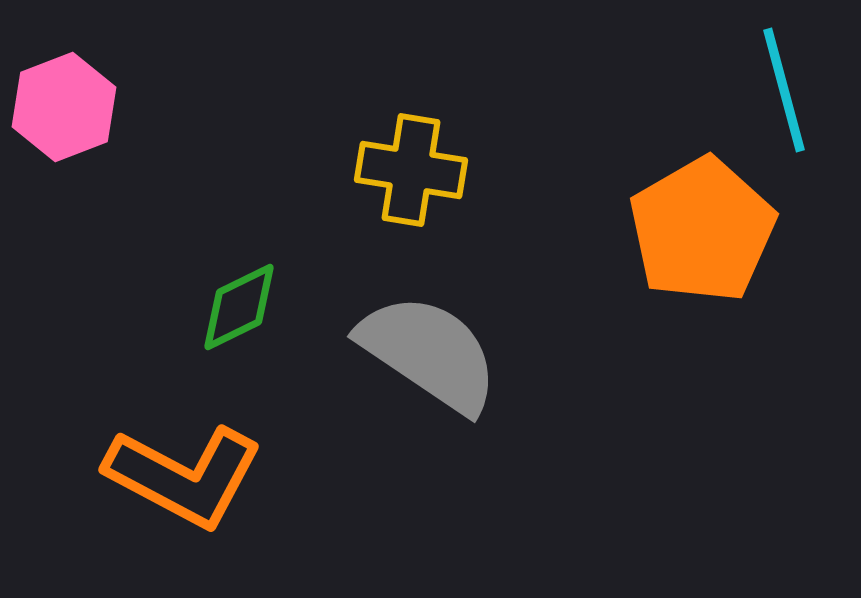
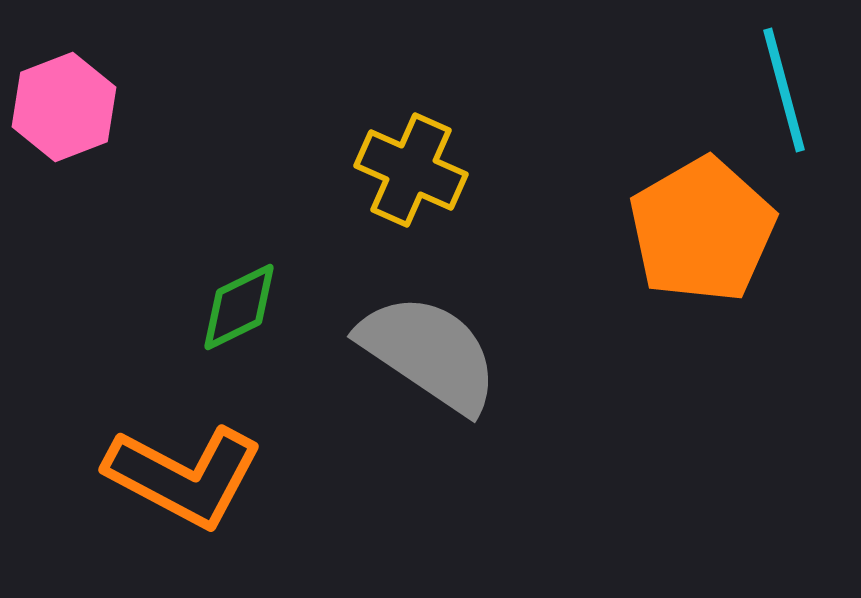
yellow cross: rotated 15 degrees clockwise
